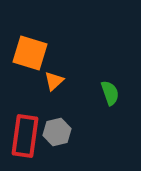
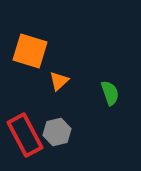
orange square: moved 2 px up
orange triangle: moved 5 px right
red rectangle: moved 1 px up; rotated 36 degrees counterclockwise
